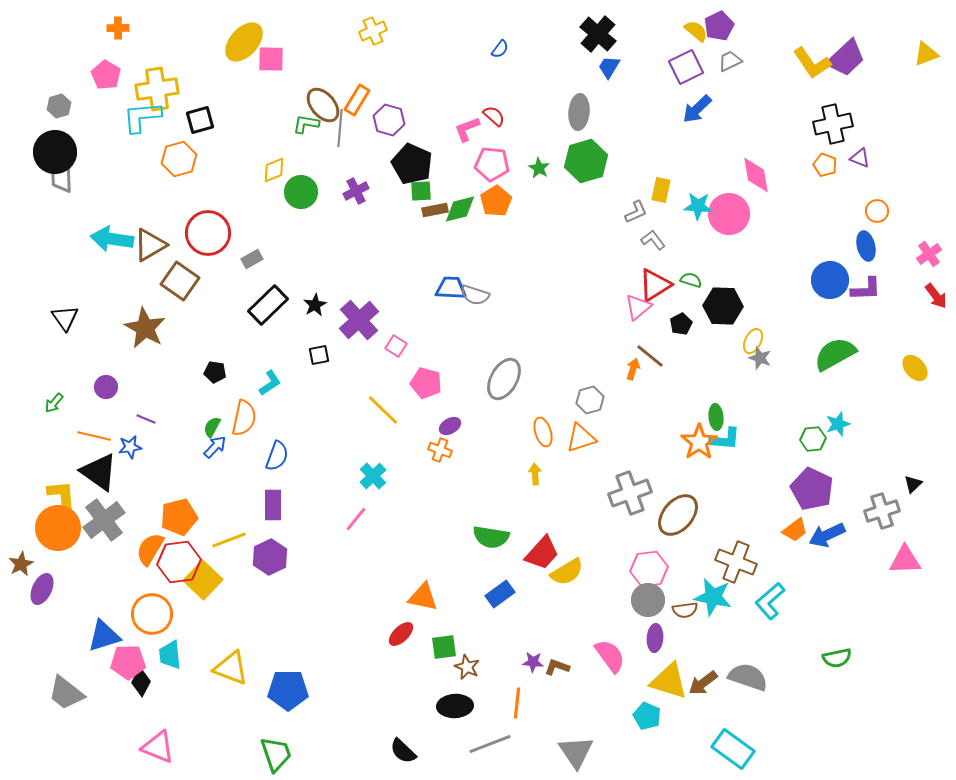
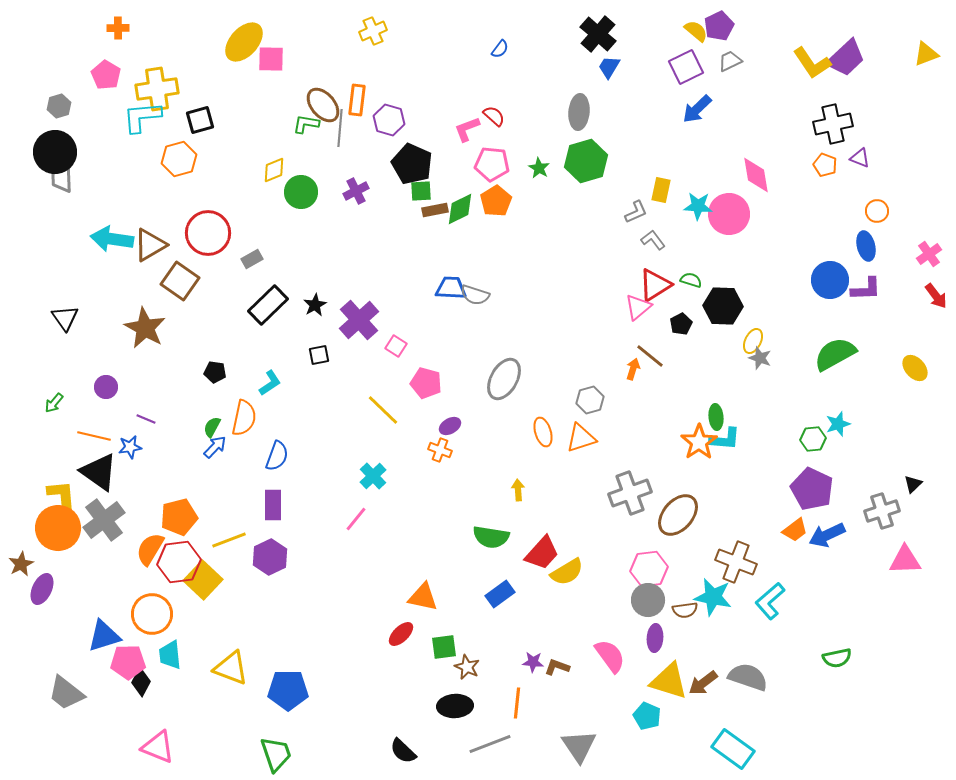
orange rectangle at (357, 100): rotated 24 degrees counterclockwise
green diamond at (460, 209): rotated 12 degrees counterclockwise
yellow arrow at (535, 474): moved 17 px left, 16 px down
gray triangle at (576, 752): moved 3 px right, 6 px up
